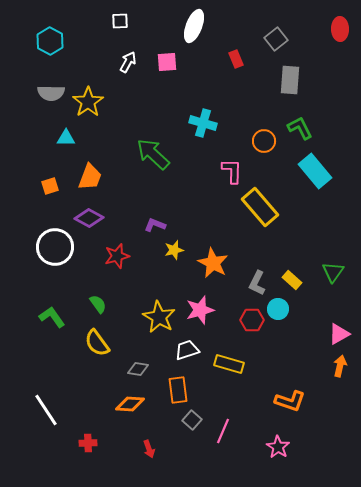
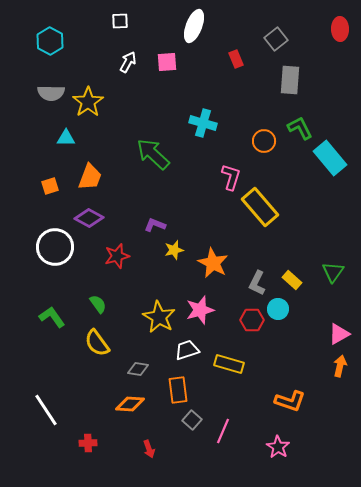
pink L-shape at (232, 171): moved 1 px left, 6 px down; rotated 16 degrees clockwise
cyan rectangle at (315, 171): moved 15 px right, 13 px up
